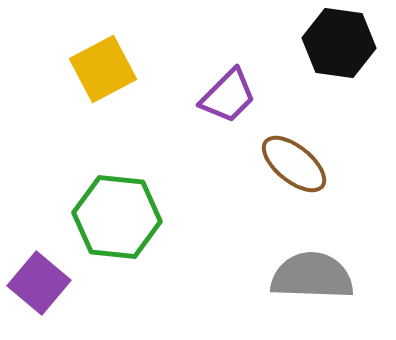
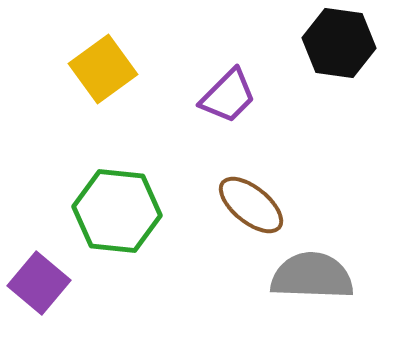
yellow square: rotated 8 degrees counterclockwise
brown ellipse: moved 43 px left, 41 px down
green hexagon: moved 6 px up
